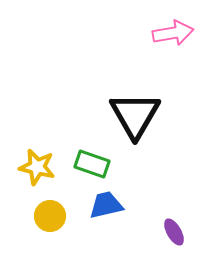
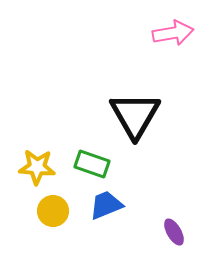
yellow star: rotated 9 degrees counterclockwise
blue trapezoid: rotated 9 degrees counterclockwise
yellow circle: moved 3 px right, 5 px up
